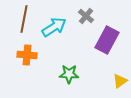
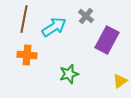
green star: rotated 18 degrees counterclockwise
